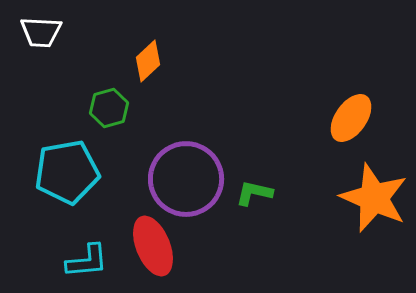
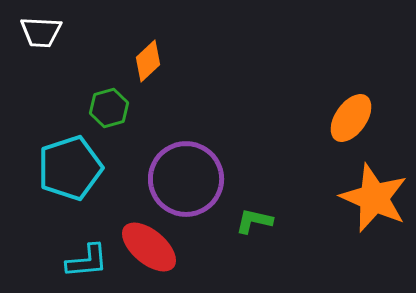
cyan pentagon: moved 3 px right, 4 px up; rotated 8 degrees counterclockwise
green L-shape: moved 28 px down
red ellipse: moved 4 px left, 1 px down; rotated 28 degrees counterclockwise
